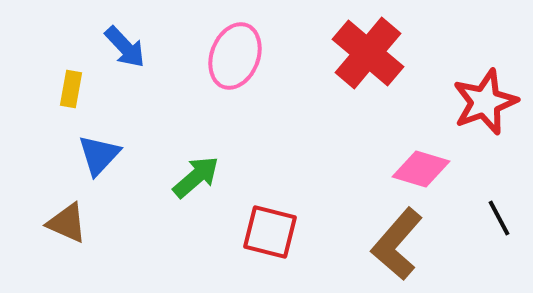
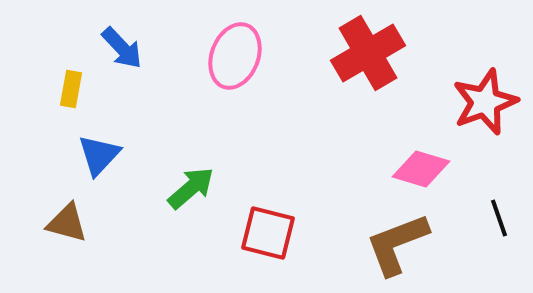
blue arrow: moved 3 px left, 1 px down
red cross: rotated 20 degrees clockwise
green arrow: moved 5 px left, 11 px down
black line: rotated 9 degrees clockwise
brown triangle: rotated 9 degrees counterclockwise
red square: moved 2 px left, 1 px down
brown L-shape: rotated 28 degrees clockwise
